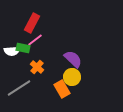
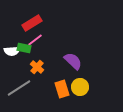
red rectangle: rotated 30 degrees clockwise
green rectangle: moved 1 px right
purple semicircle: moved 2 px down
yellow circle: moved 8 px right, 10 px down
orange rectangle: rotated 12 degrees clockwise
